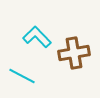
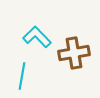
cyan line: rotated 72 degrees clockwise
